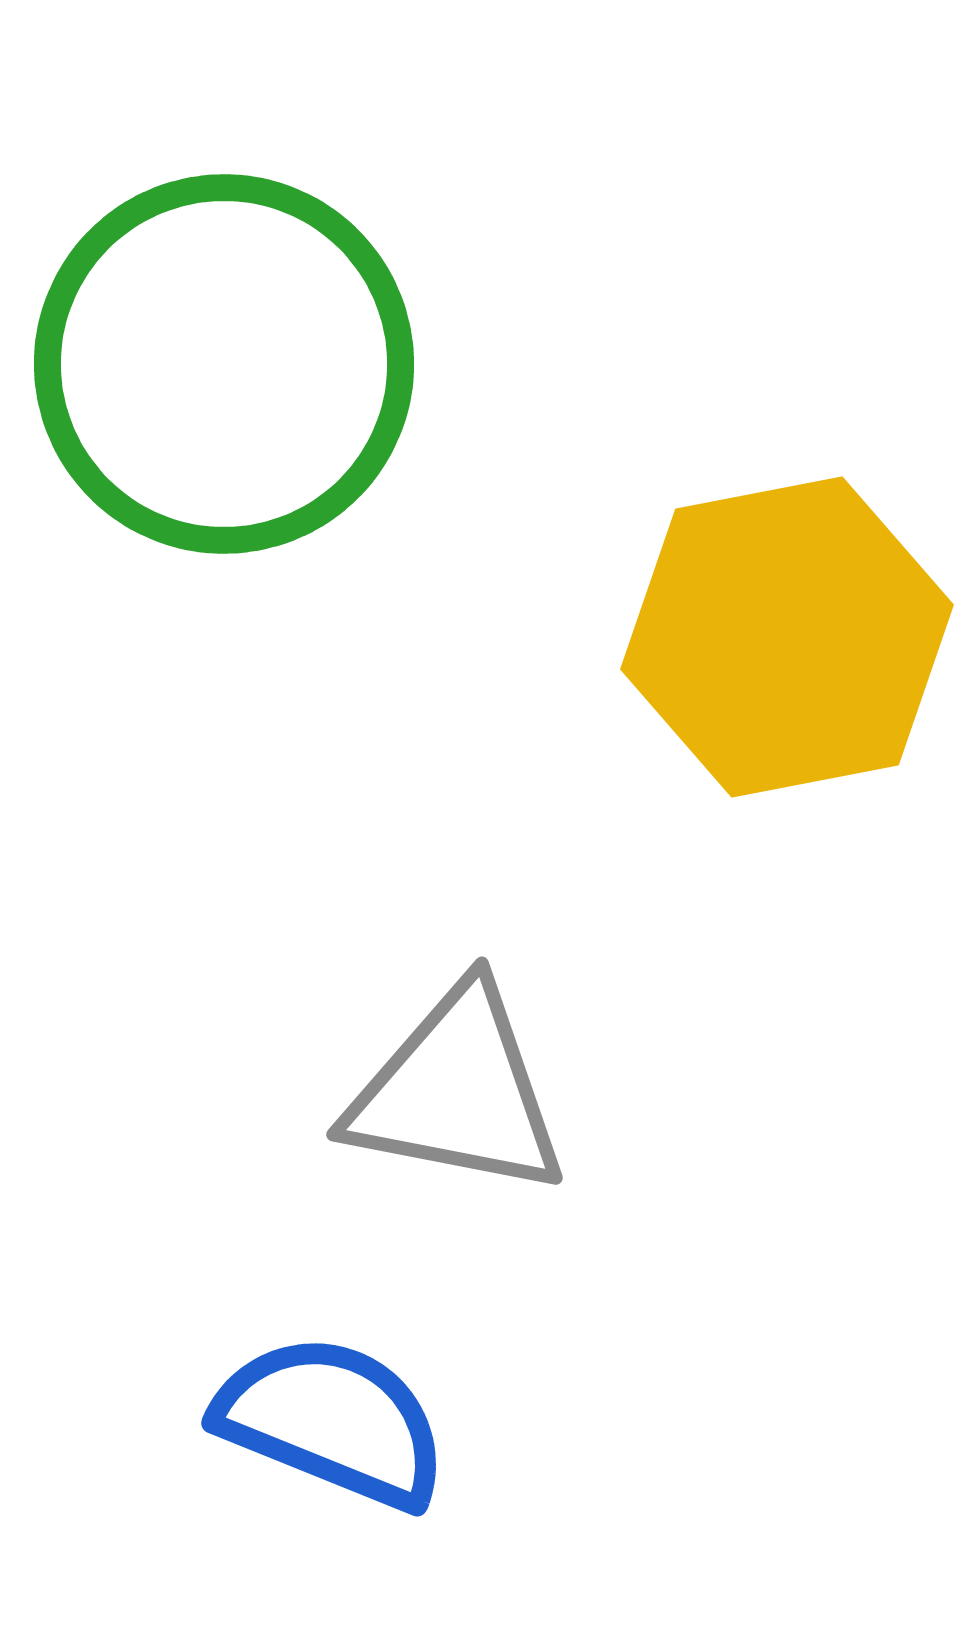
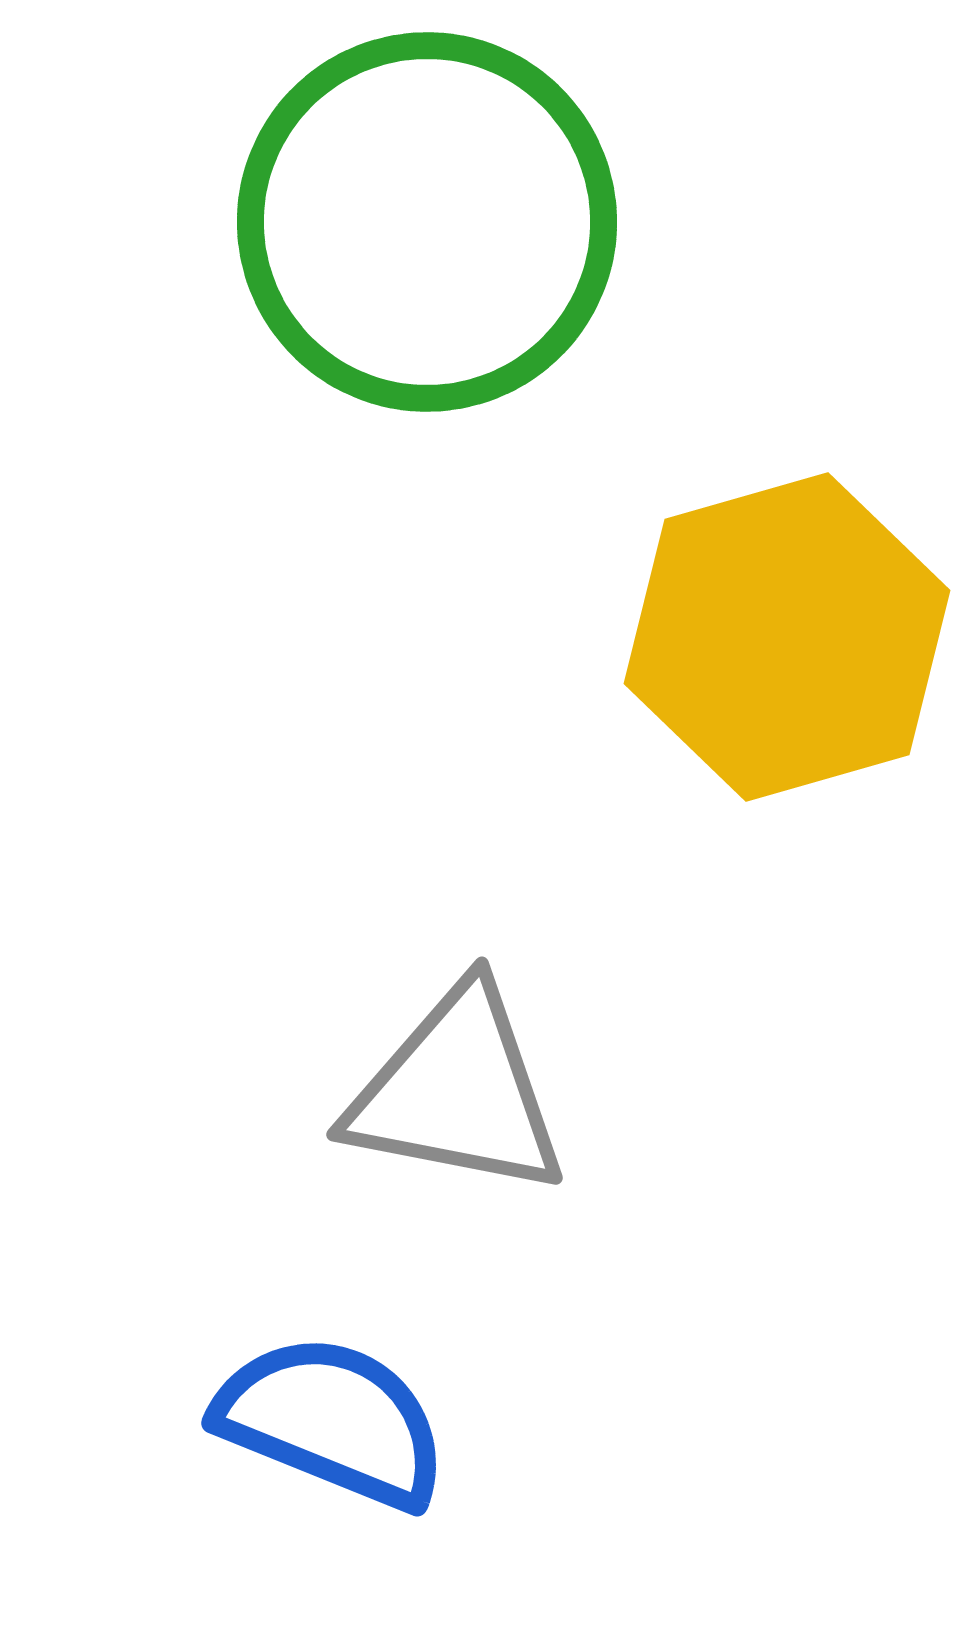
green circle: moved 203 px right, 142 px up
yellow hexagon: rotated 5 degrees counterclockwise
